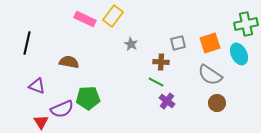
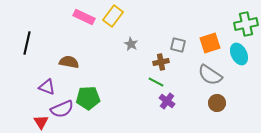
pink rectangle: moved 1 px left, 2 px up
gray square: moved 2 px down; rotated 28 degrees clockwise
brown cross: rotated 14 degrees counterclockwise
purple triangle: moved 10 px right, 1 px down
